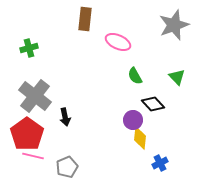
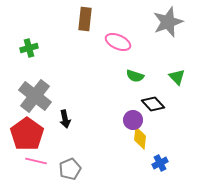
gray star: moved 6 px left, 3 px up
green semicircle: rotated 42 degrees counterclockwise
black arrow: moved 2 px down
pink line: moved 3 px right, 5 px down
gray pentagon: moved 3 px right, 2 px down
